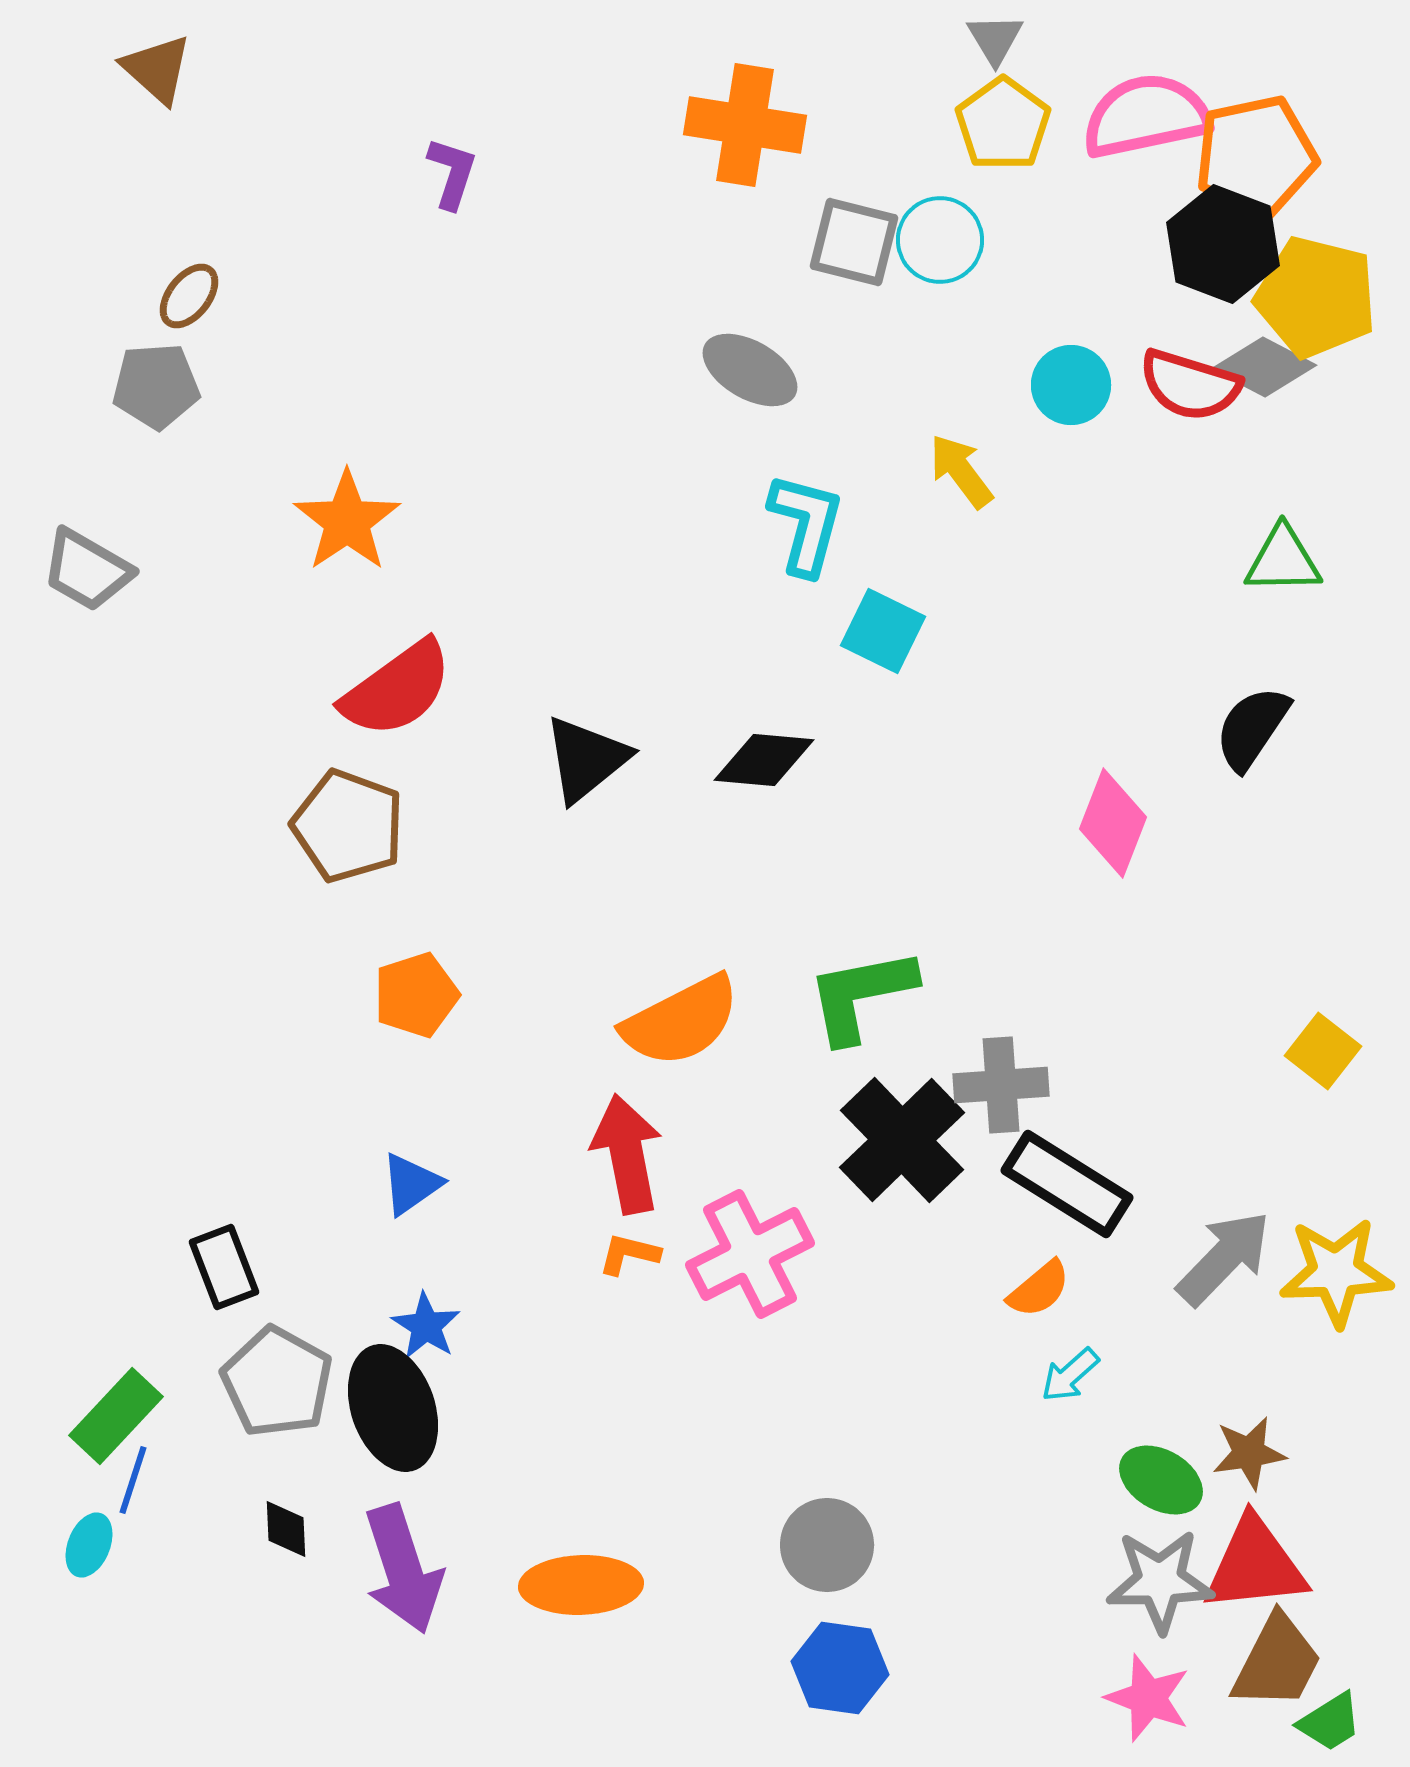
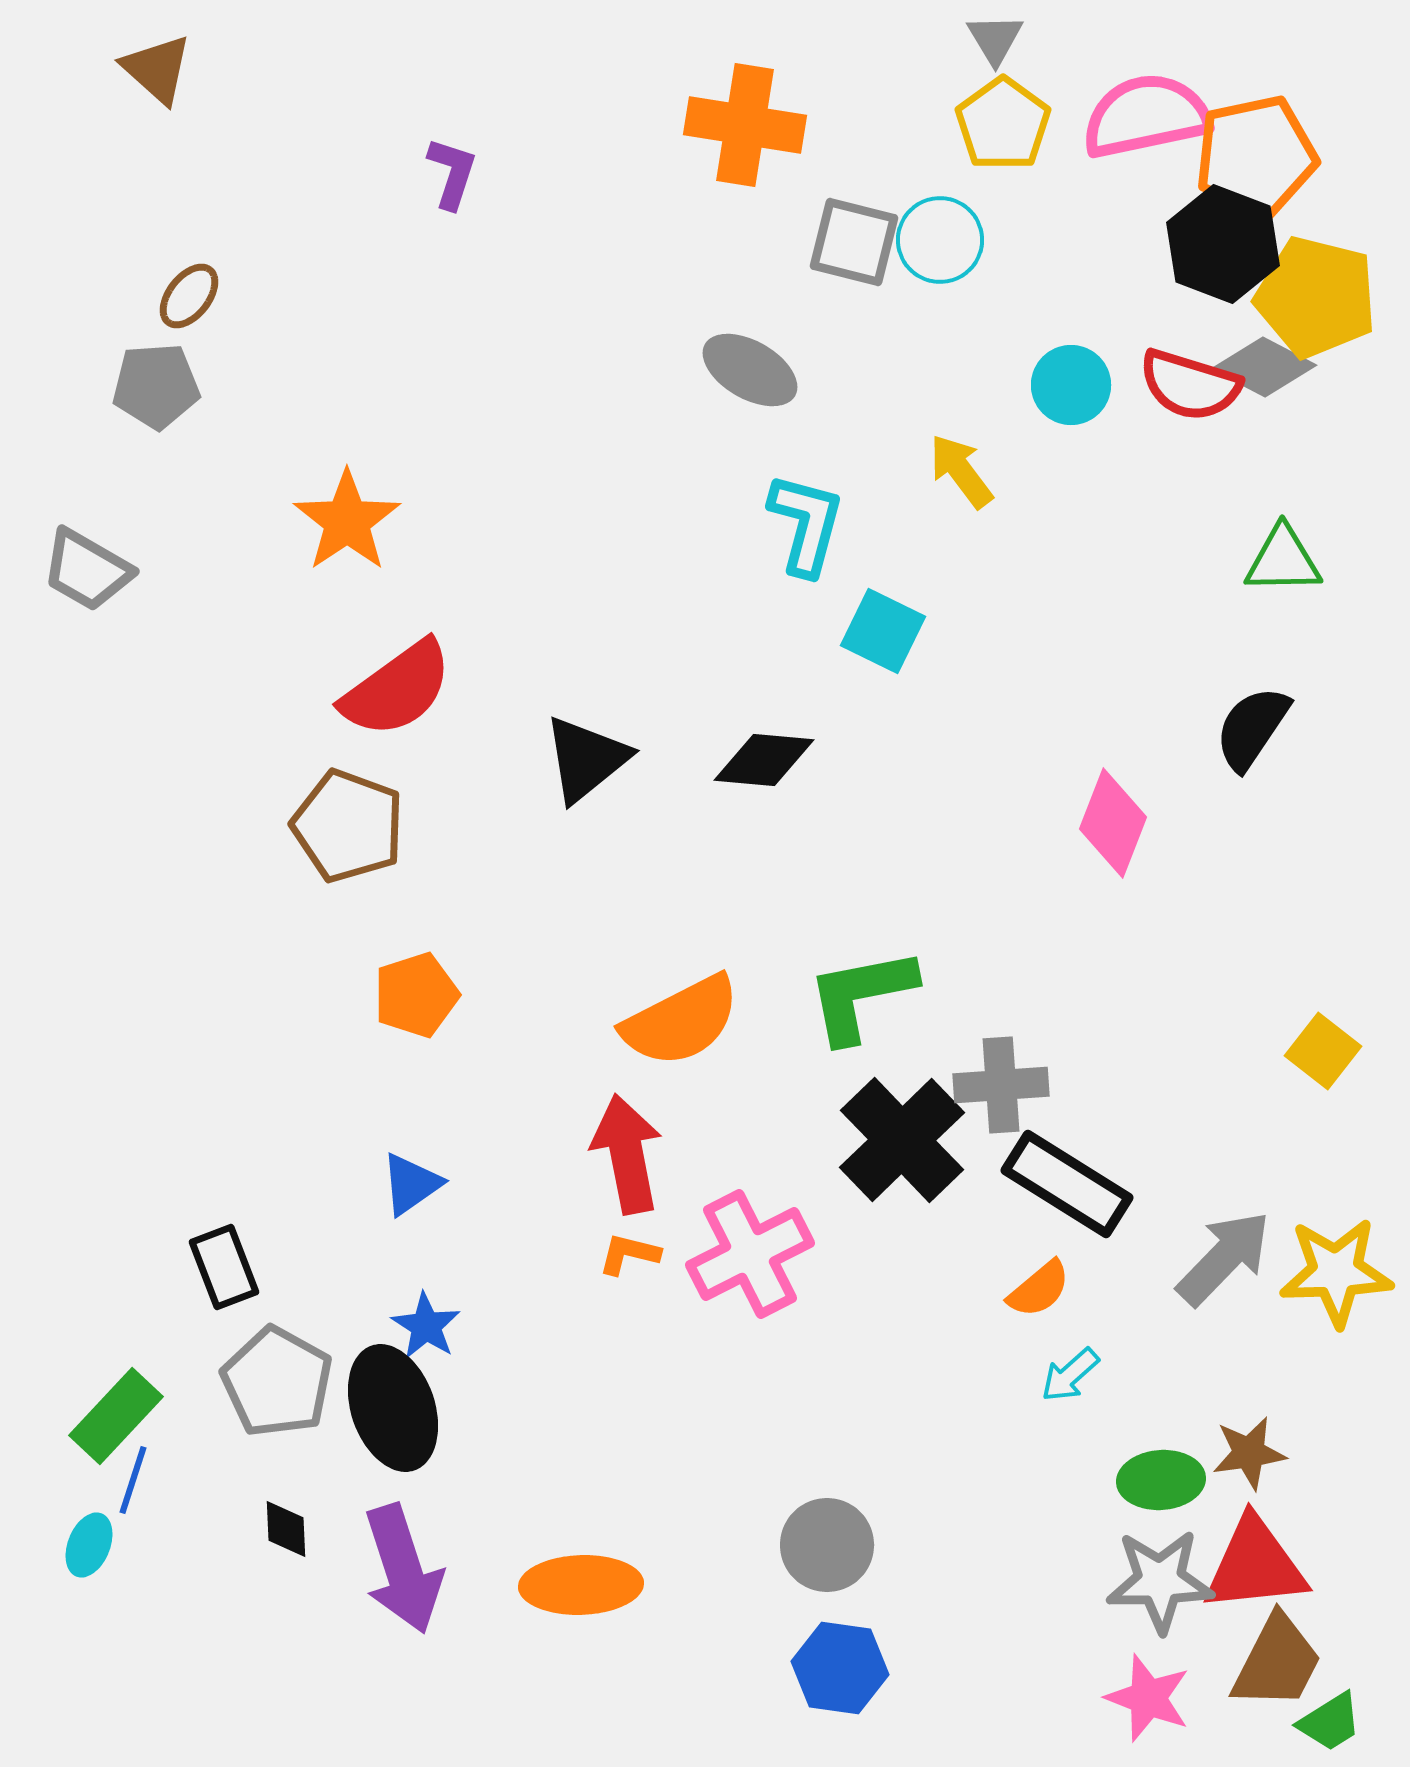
green ellipse at (1161, 1480): rotated 34 degrees counterclockwise
